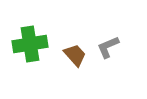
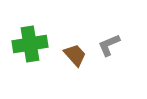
gray L-shape: moved 1 px right, 2 px up
